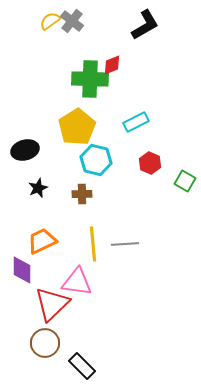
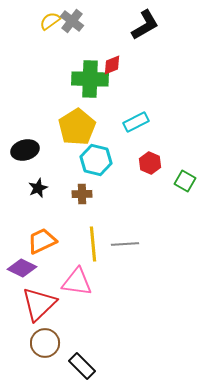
purple diamond: moved 2 px up; rotated 64 degrees counterclockwise
red triangle: moved 13 px left
